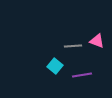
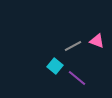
gray line: rotated 24 degrees counterclockwise
purple line: moved 5 px left, 3 px down; rotated 48 degrees clockwise
